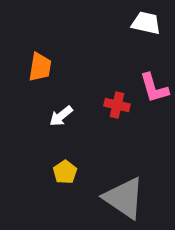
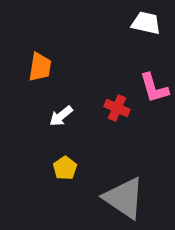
red cross: moved 3 px down; rotated 10 degrees clockwise
yellow pentagon: moved 4 px up
